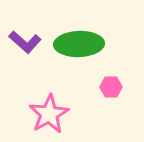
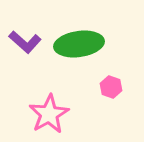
green ellipse: rotated 6 degrees counterclockwise
pink hexagon: rotated 20 degrees clockwise
